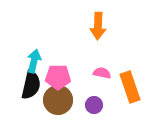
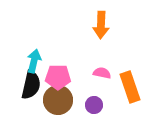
orange arrow: moved 3 px right, 1 px up
